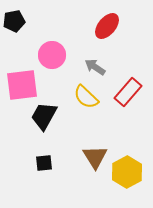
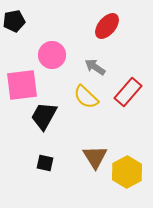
black square: moved 1 px right; rotated 18 degrees clockwise
